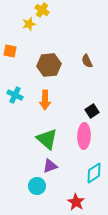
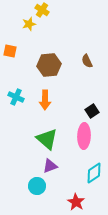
cyan cross: moved 1 px right, 2 px down
